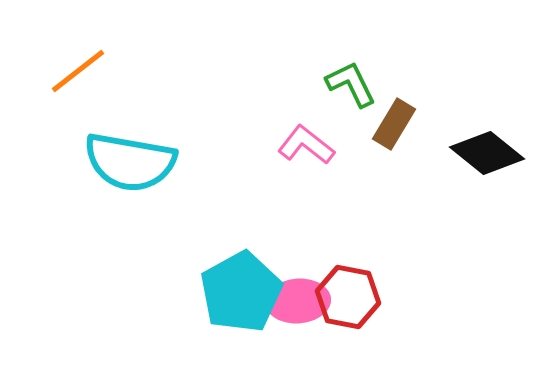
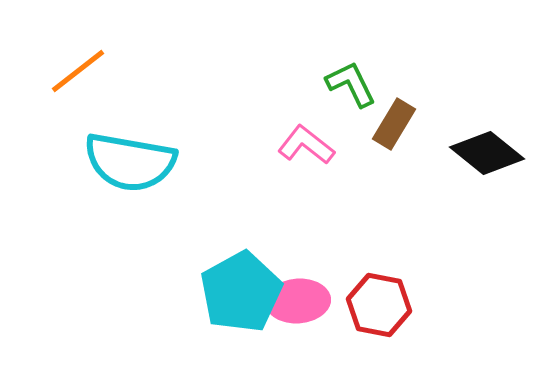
red hexagon: moved 31 px right, 8 px down
